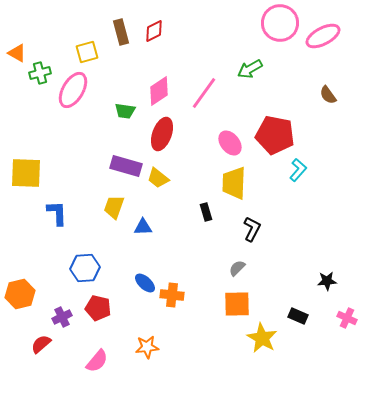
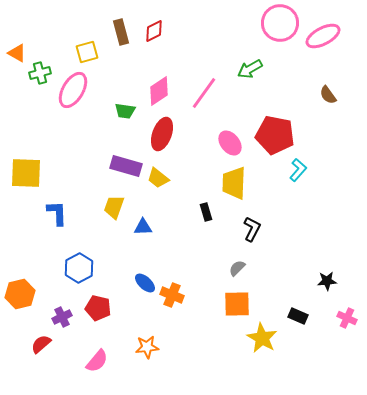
blue hexagon at (85, 268): moved 6 px left; rotated 24 degrees counterclockwise
orange cross at (172, 295): rotated 15 degrees clockwise
